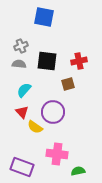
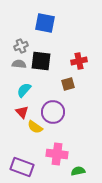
blue square: moved 1 px right, 6 px down
black square: moved 6 px left
